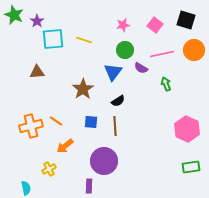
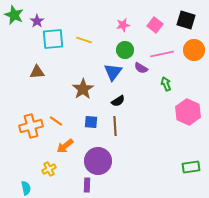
pink hexagon: moved 1 px right, 17 px up
purple circle: moved 6 px left
purple rectangle: moved 2 px left, 1 px up
